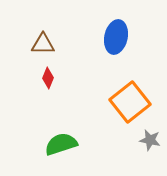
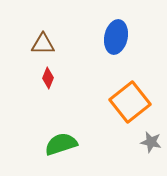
gray star: moved 1 px right, 2 px down
